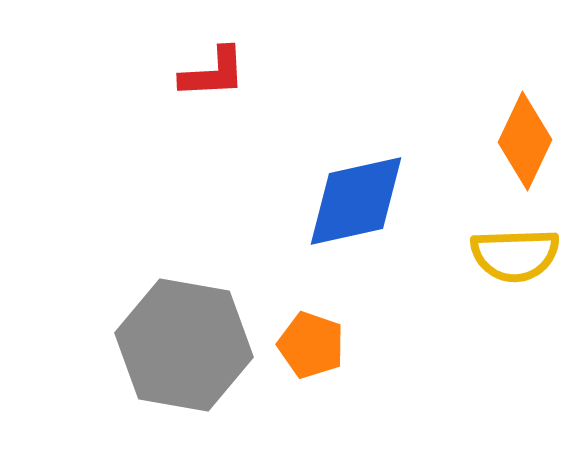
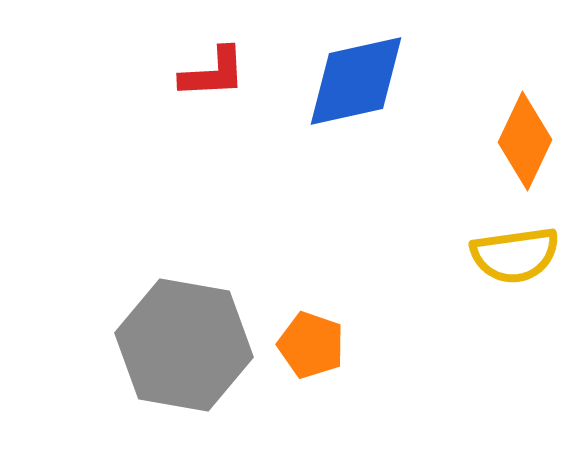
blue diamond: moved 120 px up
yellow semicircle: rotated 6 degrees counterclockwise
